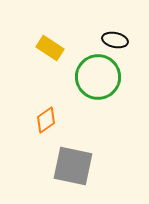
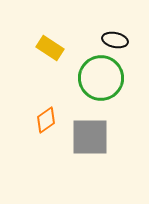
green circle: moved 3 px right, 1 px down
gray square: moved 17 px right, 29 px up; rotated 12 degrees counterclockwise
